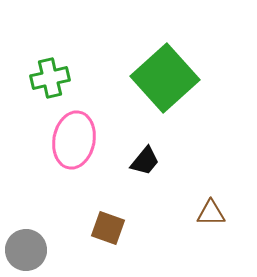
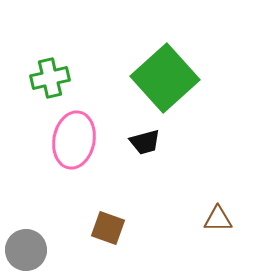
black trapezoid: moved 19 px up; rotated 36 degrees clockwise
brown triangle: moved 7 px right, 6 px down
